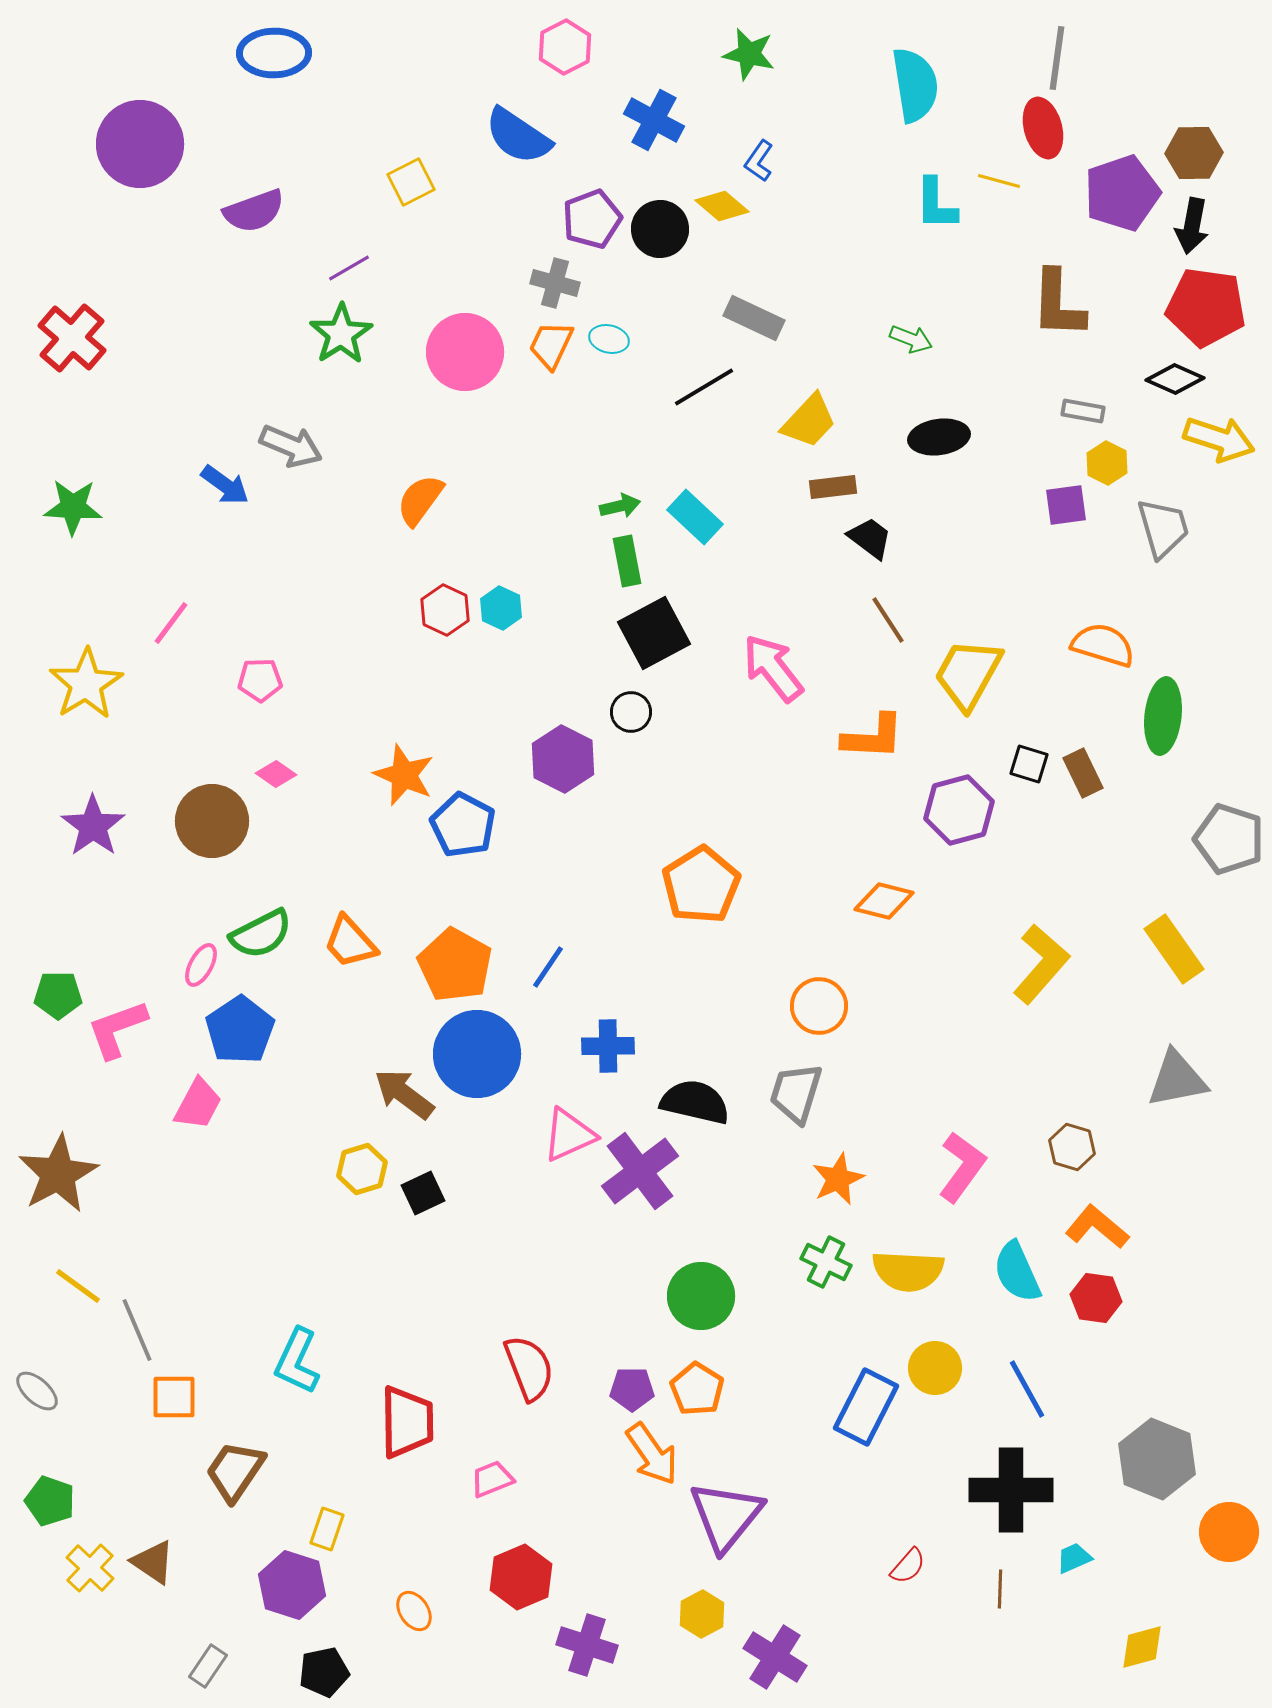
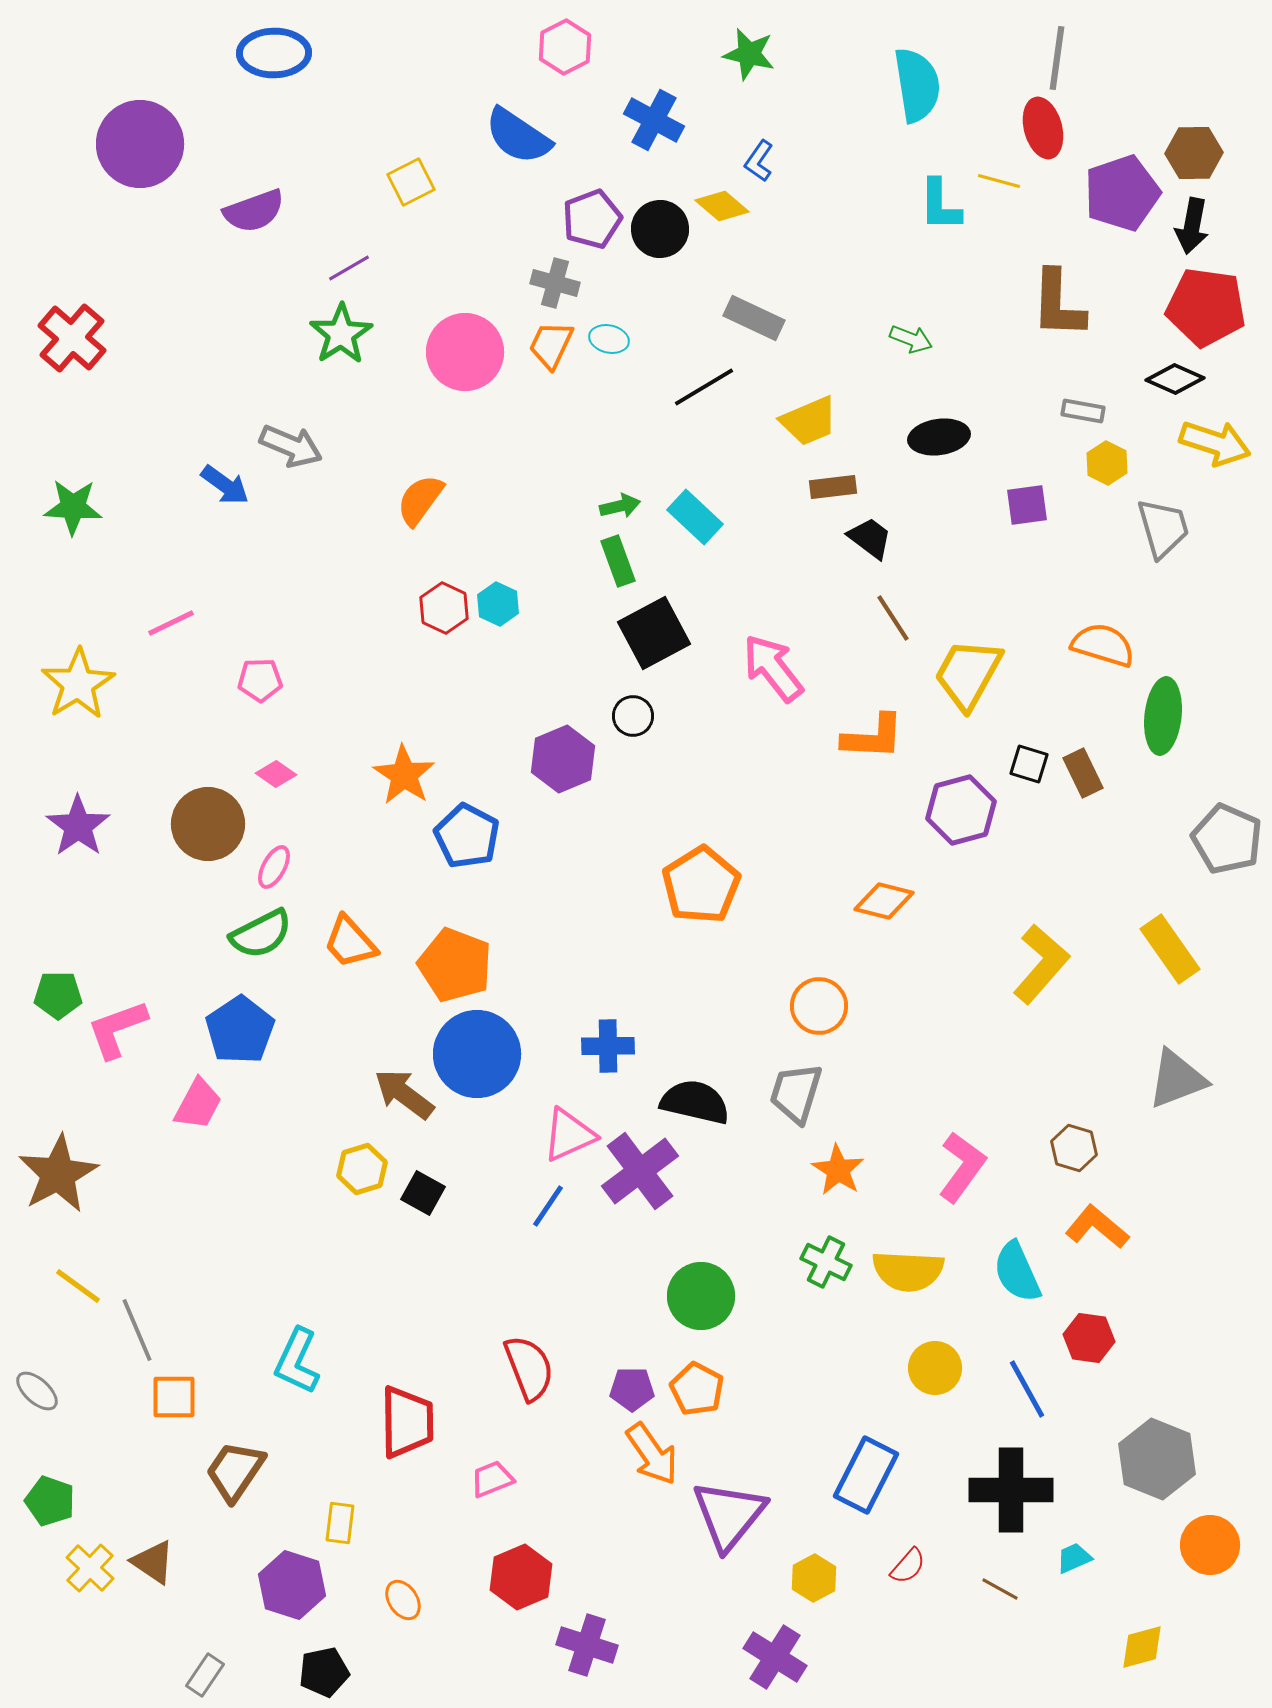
cyan semicircle at (915, 85): moved 2 px right
cyan L-shape at (936, 204): moved 4 px right, 1 px down
yellow trapezoid at (809, 421): rotated 24 degrees clockwise
yellow arrow at (1219, 439): moved 4 px left, 4 px down
purple square at (1066, 505): moved 39 px left
green rectangle at (627, 561): moved 9 px left; rotated 9 degrees counterclockwise
cyan hexagon at (501, 608): moved 3 px left, 4 px up
red hexagon at (445, 610): moved 1 px left, 2 px up
brown line at (888, 620): moved 5 px right, 2 px up
pink line at (171, 623): rotated 27 degrees clockwise
yellow star at (86, 684): moved 8 px left
black circle at (631, 712): moved 2 px right, 4 px down
purple hexagon at (563, 759): rotated 10 degrees clockwise
orange star at (404, 775): rotated 10 degrees clockwise
purple hexagon at (959, 810): moved 2 px right
brown circle at (212, 821): moved 4 px left, 3 px down
blue pentagon at (463, 825): moved 4 px right, 11 px down
purple star at (93, 826): moved 15 px left
gray pentagon at (1229, 839): moved 2 px left; rotated 6 degrees clockwise
yellow rectangle at (1174, 949): moved 4 px left
pink ellipse at (201, 965): moved 73 px right, 98 px up
orange pentagon at (455, 965): rotated 8 degrees counterclockwise
blue line at (548, 967): moved 239 px down
gray triangle at (1177, 1079): rotated 10 degrees counterclockwise
brown hexagon at (1072, 1147): moved 2 px right, 1 px down
orange star at (838, 1179): moved 9 px up; rotated 16 degrees counterclockwise
black square at (423, 1193): rotated 36 degrees counterclockwise
red hexagon at (1096, 1298): moved 7 px left, 40 px down
orange pentagon at (697, 1389): rotated 4 degrees counterclockwise
blue rectangle at (866, 1407): moved 68 px down
purple triangle at (726, 1516): moved 3 px right, 1 px up
yellow rectangle at (327, 1529): moved 13 px right, 6 px up; rotated 12 degrees counterclockwise
orange circle at (1229, 1532): moved 19 px left, 13 px down
brown line at (1000, 1589): rotated 63 degrees counterclockwise
orange ellipse at (414, 1611): moved 11 px left, 11 px up
yellow hexagon at (702, 1614): moved 112 px right, 36 px up
gray rectangle at (208, 1666): moved 3 px left, 9 px down
